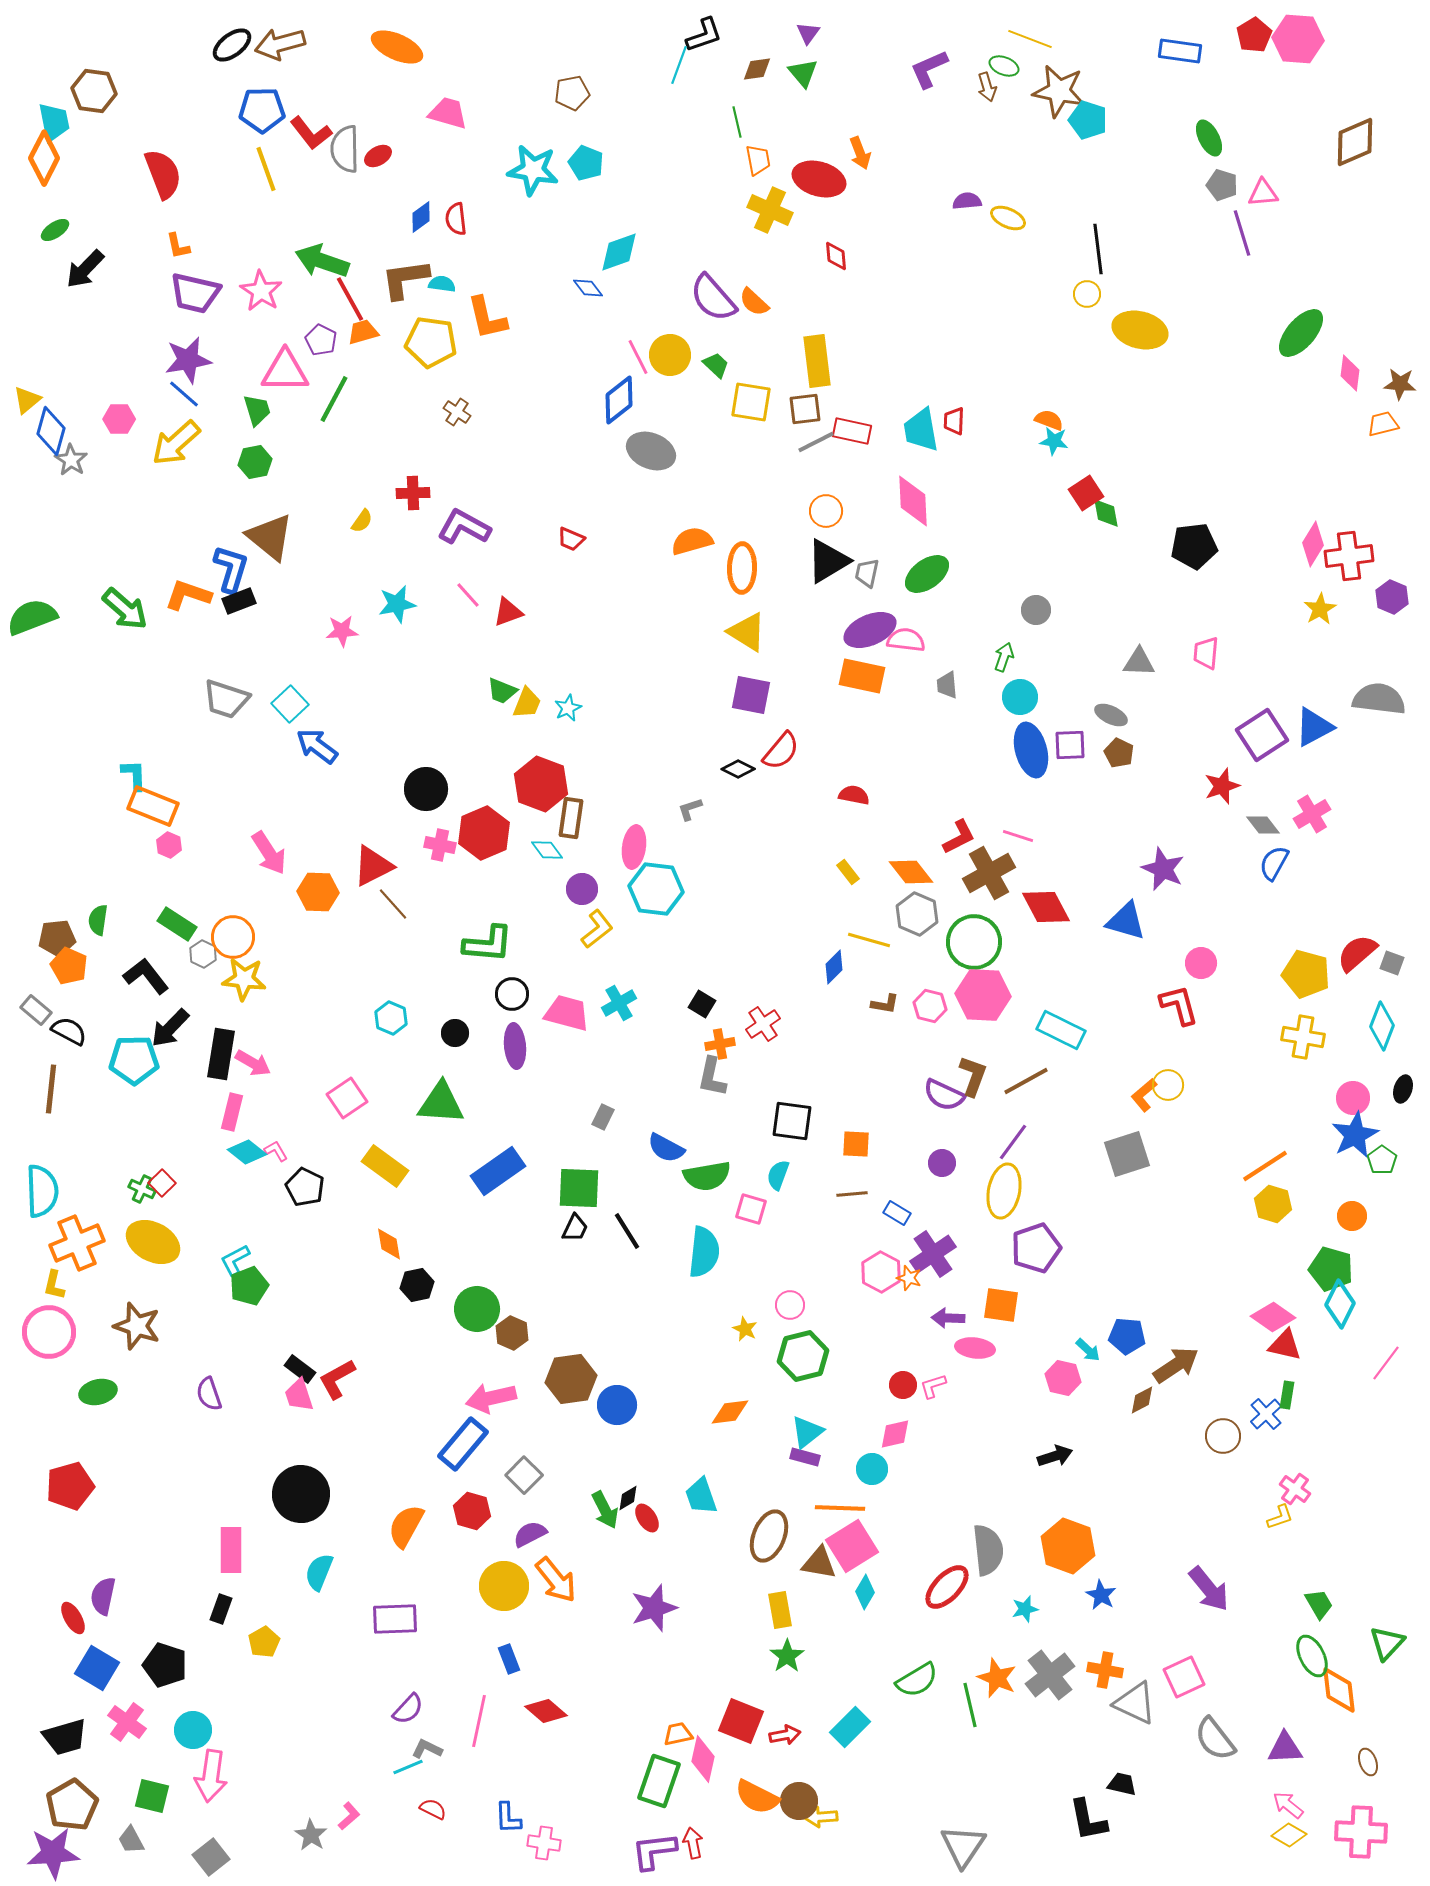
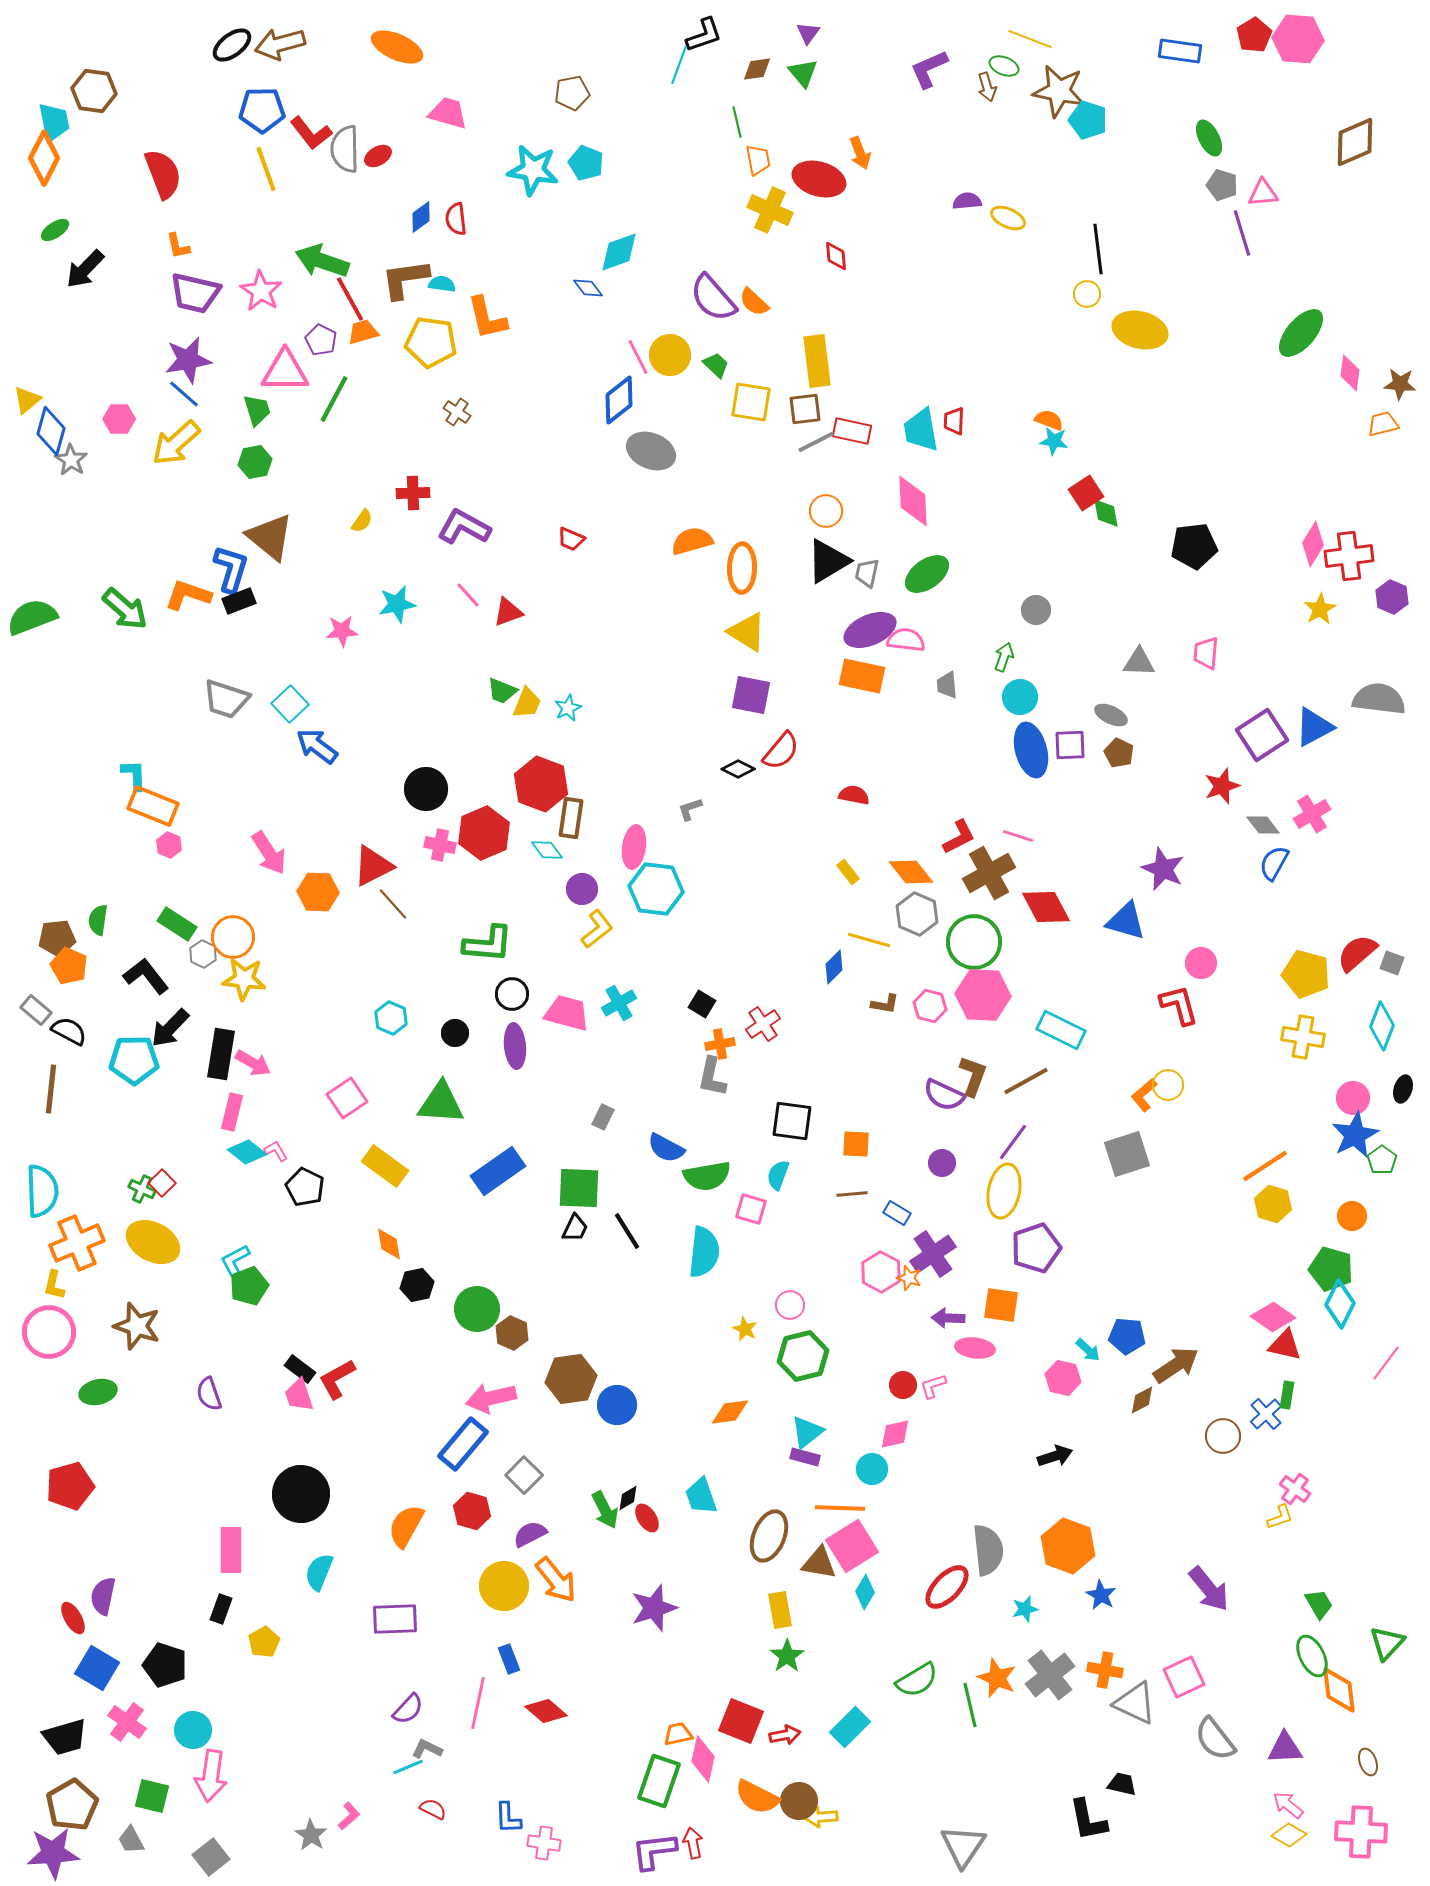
pink line at (479, 1721): moved 1 px left, 18 px up
